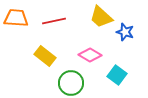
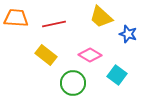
red line: moved 3 px down
blue star: moved 3 px right, 2 px down
yellow rectangle: moved 1 px right, 1 px up
green circle: moved 2 px right
